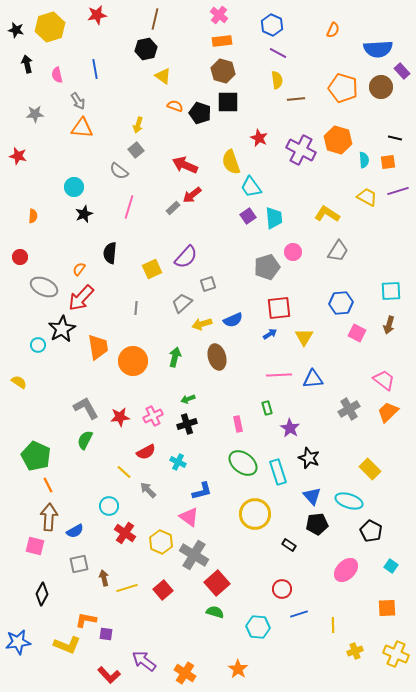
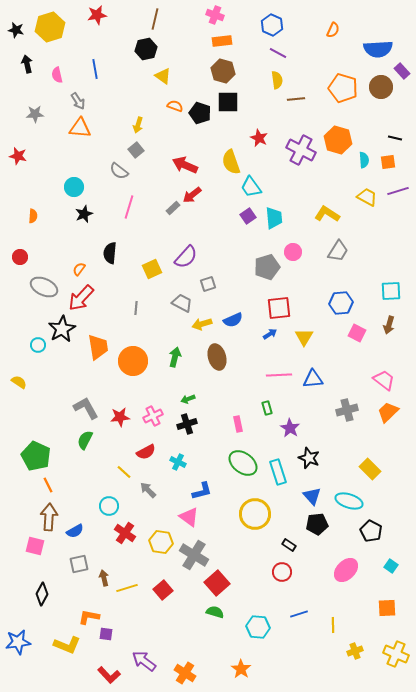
pink cross at (219, 15): moved 4 px left; rotated 18 degrees counterclockwise
orange triangle at (82, 128): moved 2 px left
gray trapezoid at (182, 303): rotated 70 degrees clockwise
gray cross at (349, 409): moved 2 px left, 1 px down; rotated 15 degrees clockwise
yellow hexagon at (161, 542): rotated 15 degrees counterclockwise
red circle at (282, 589): moved 17 px up
orange L-shape at (86, 620): moved 3 px right, 3 px up
orange star at (238, 669): moved 3 px right
